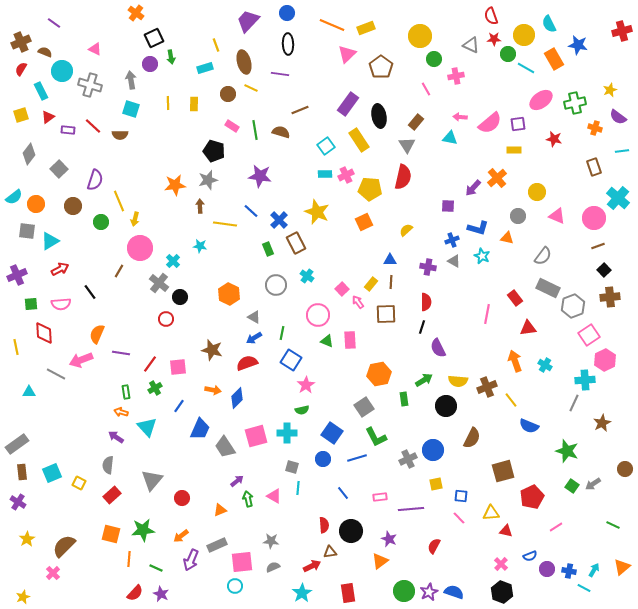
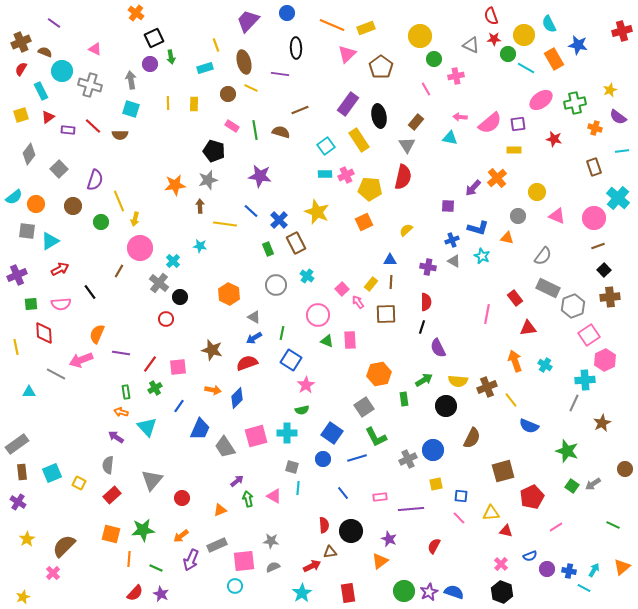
black ellipse at (288, 44): moved 8 px right, 4 px down
pink square at (242, 562): moved 2 px right, 1 px up
